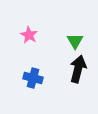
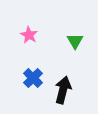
black arrow: moved 15 px left, 21 px down
blue cross: rotated 30 degrees clockwise
